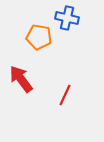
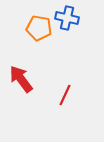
orange pentagon: moved 9 px up
